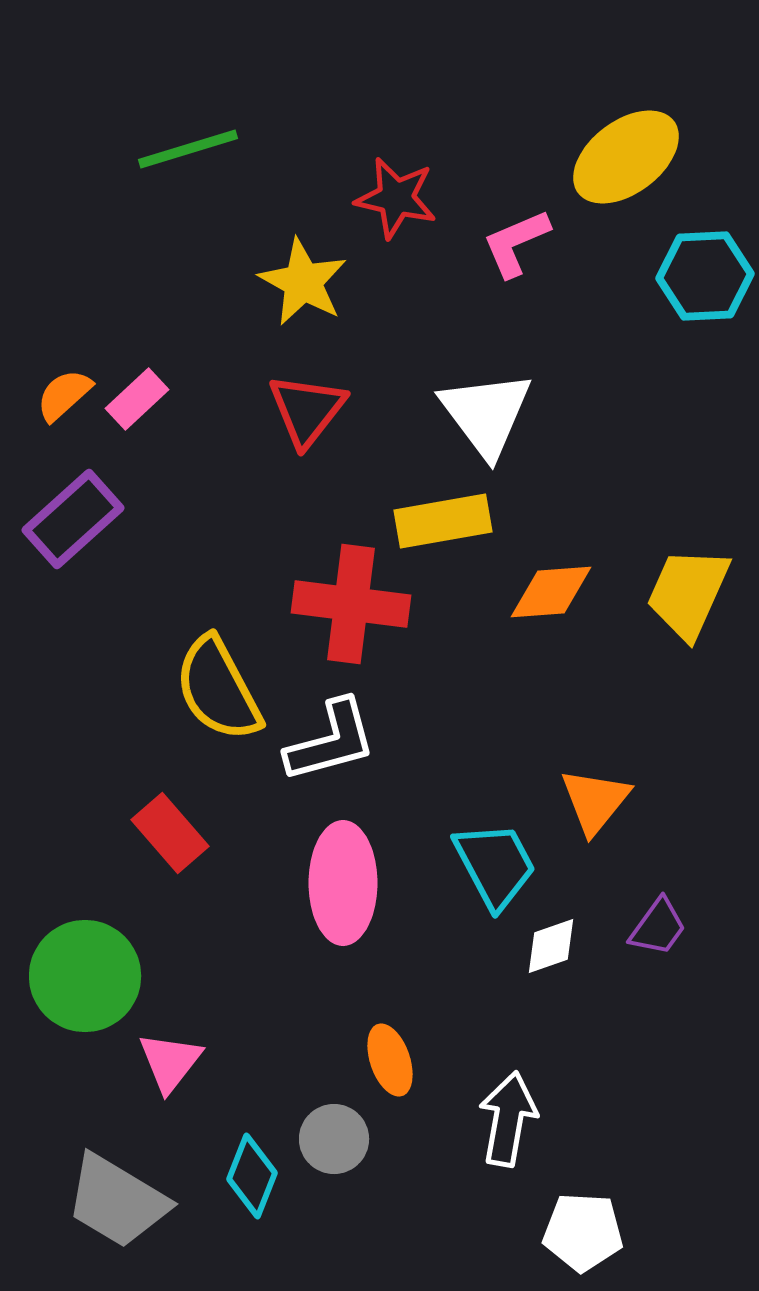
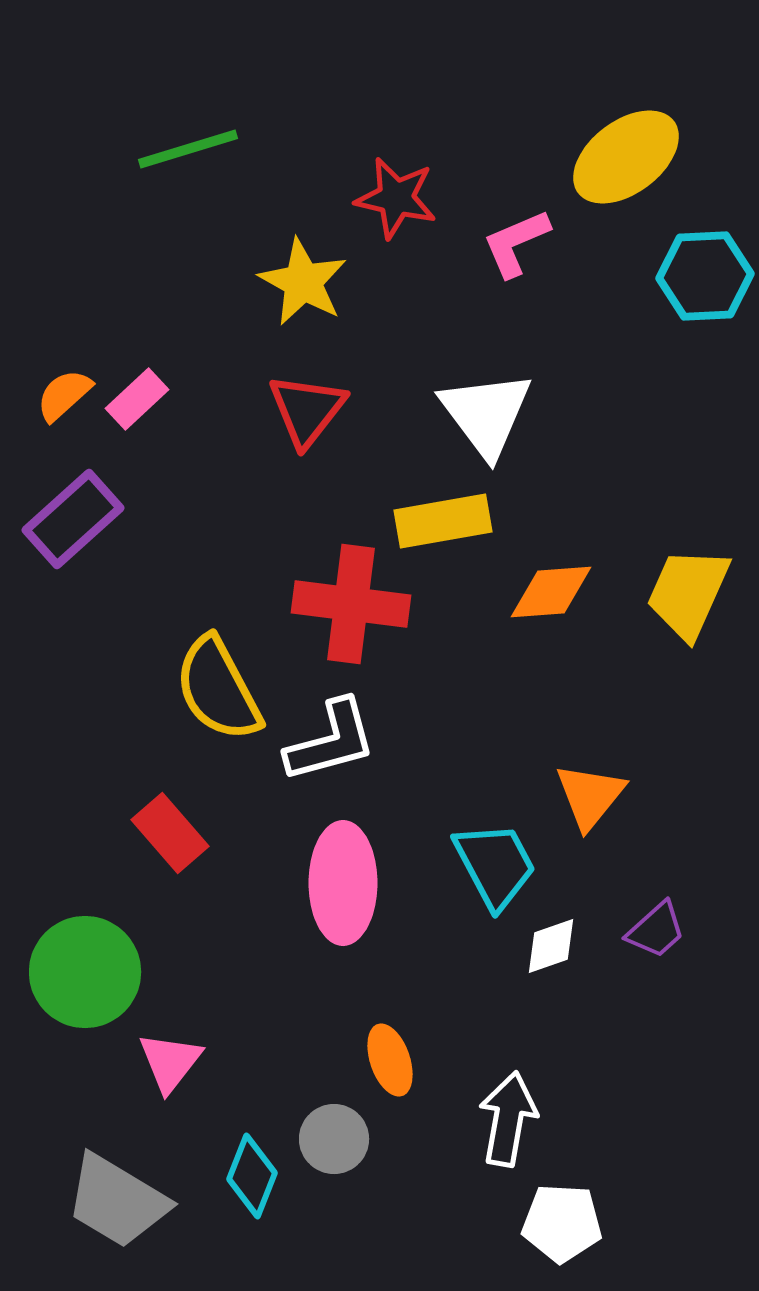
orange triangle: moved 5 px left, 5 px up
purple trapezoid: moved 2 px left, 3 px down; rotated 12 degrees clockwise
green circle: moved 4 px up
white pentagon: moved 21 px left, 9 px up
